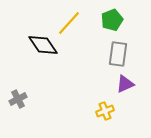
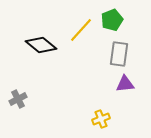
yellow line: moved 12 px right, 7 px down
black diamond: moved 2 px left; rotated 16 degrees counterclockwise
gray rectangle: moved 1 px right
purple triangle: rotated 18 degrees clockwise
yellow cross: moved 4 px left, 8 px down
